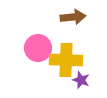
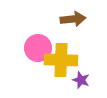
brown arrow: moved 2 px down
yellow cross: moved 5 px left
